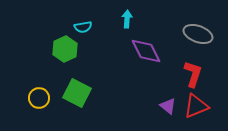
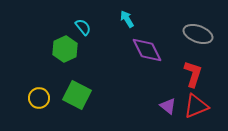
cyan arrow: rotated 36 degrees counterclockwise
cyan semicircle: rotated 120 degrees counterclockwise
purple diamond: moved 1 px right, 1 px up
green square: moved 2 px down
